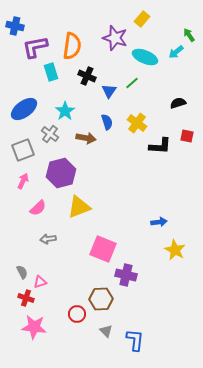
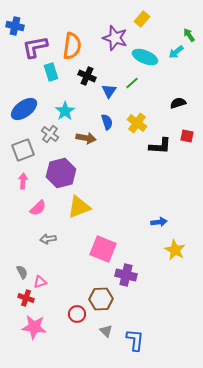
pink arrow: rotated 21 degrees counterclockwise
